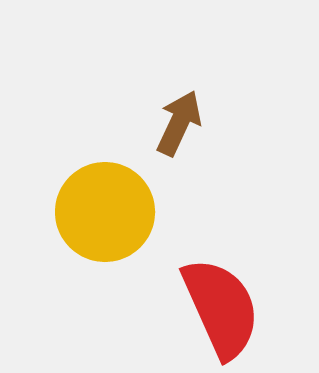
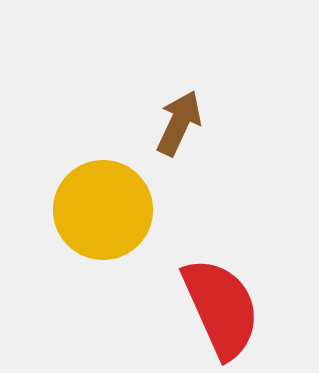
yellow circle: moved 2 px left, 2 px up
